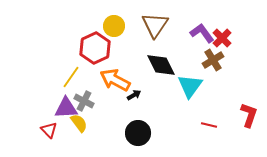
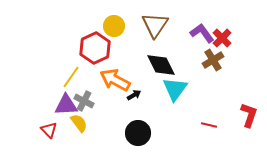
cyan triangle: moved 15 px left, 3 px down
purple triangle: moved 3 px up
